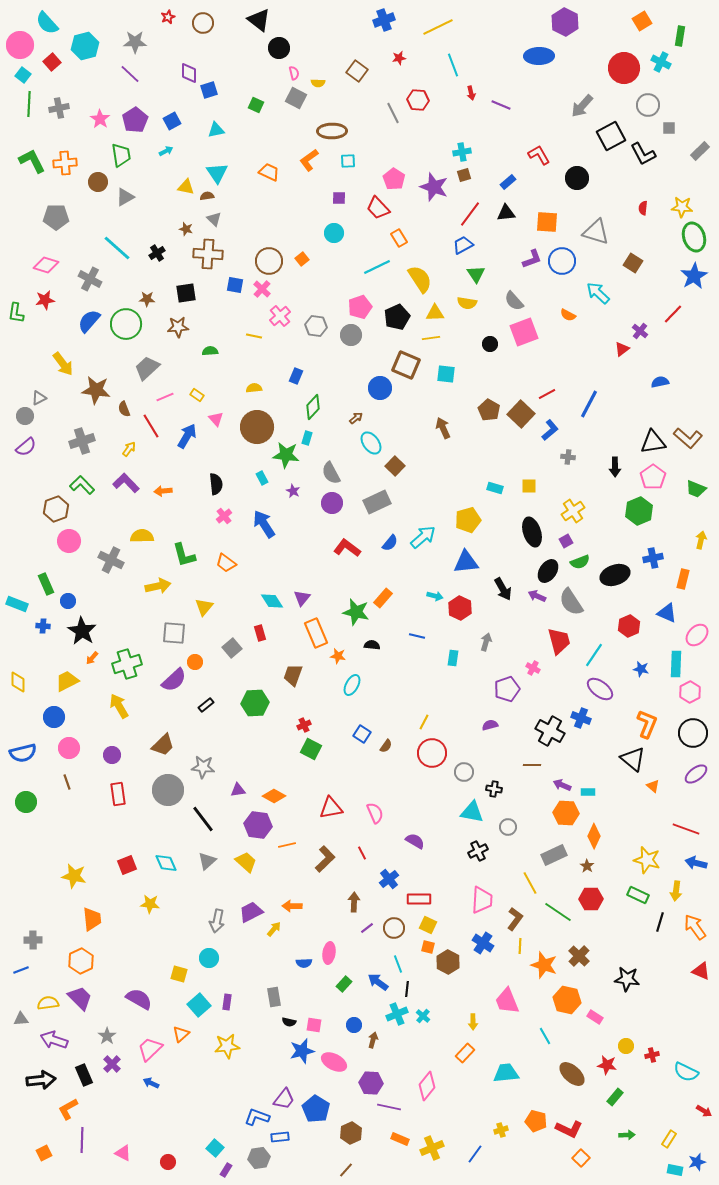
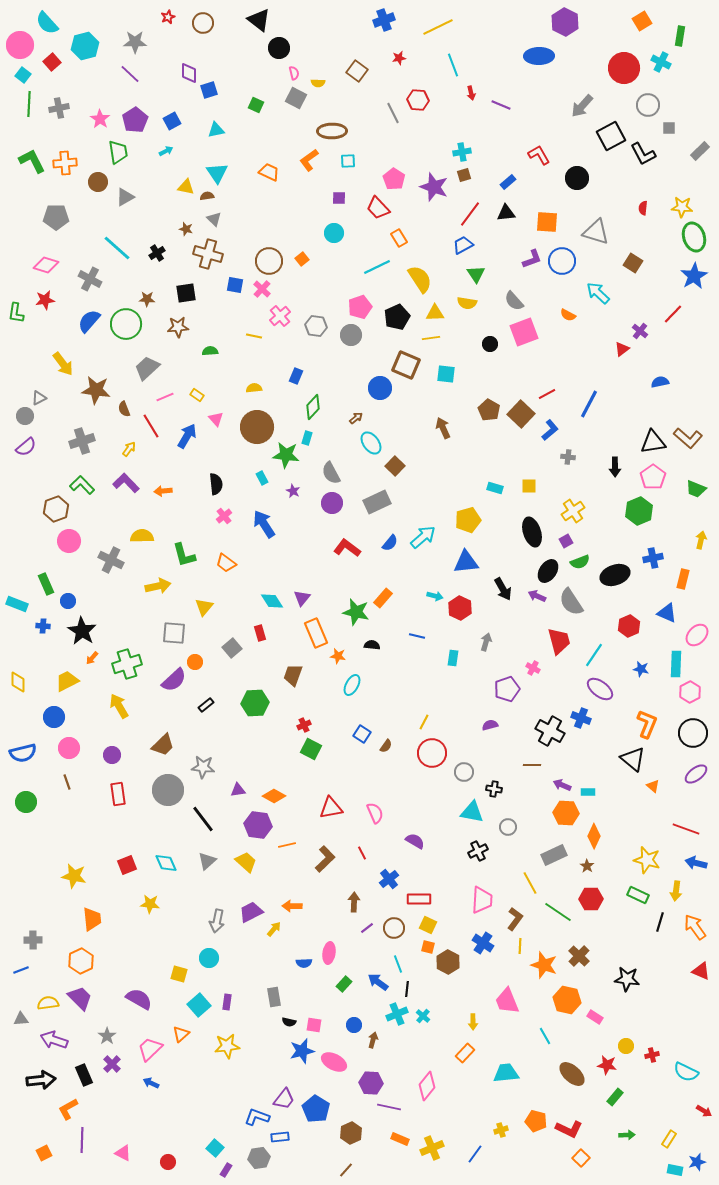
green trapezoid at (121, 155): moved 3 px left, 3 px up
brown cross at (208, 254): rotated 12 degrees clockwise
